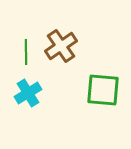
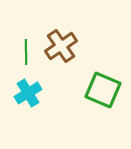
green square: rotated 18 degrees clockwise
